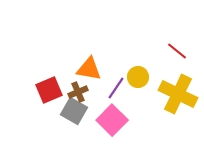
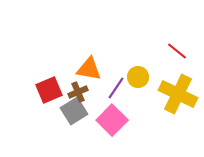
gray square: rotated 28 degrees clockwise
